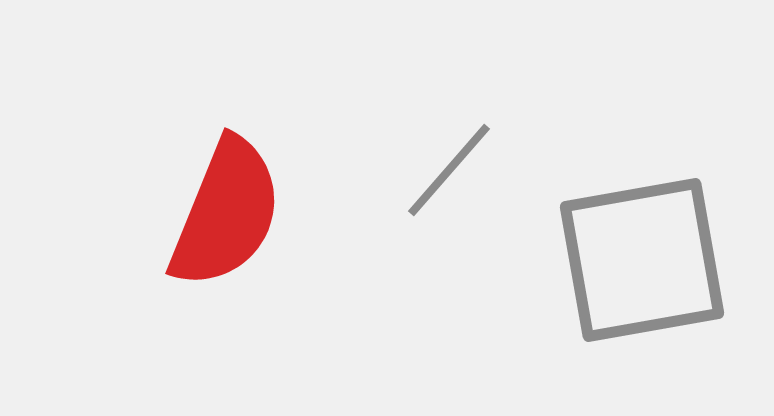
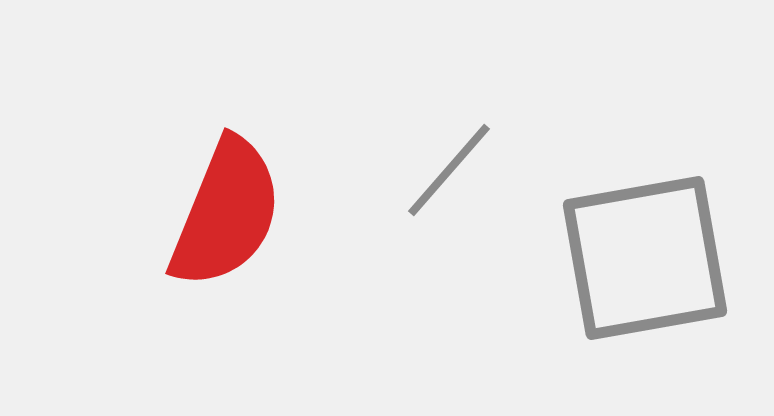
gray square: moved 3 px right, 2 px up
